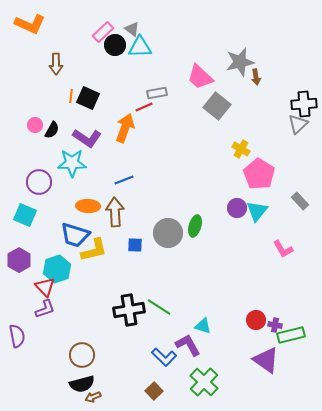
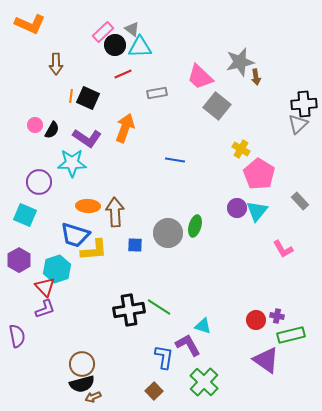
red line at (144, 107): moved 21 px left, 33 px up
blue line at (124, 180): moved 51 px right, 20 px up; rotated 30 degrees clockwise
yellow L-shape at (94, 250): rotated 8 degrees clockwise
purple cross at (275, 325): moved 2 px right, 9 px up
brown circle at (82, 355): moved 9 px down
blue L-shape at (164, 357): rotated 125 degrees counterclockwise
